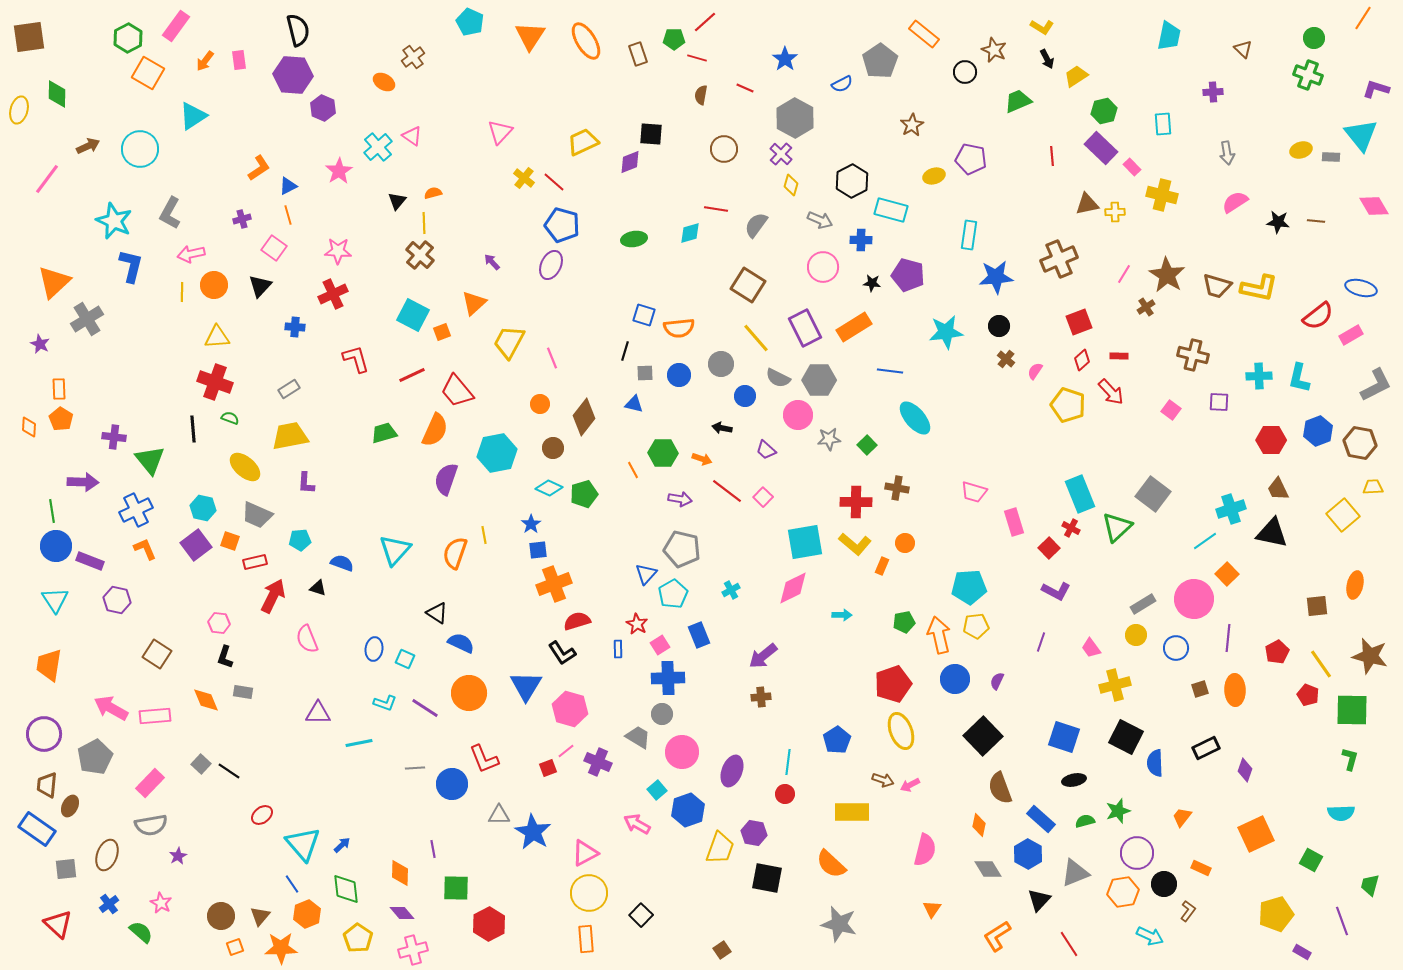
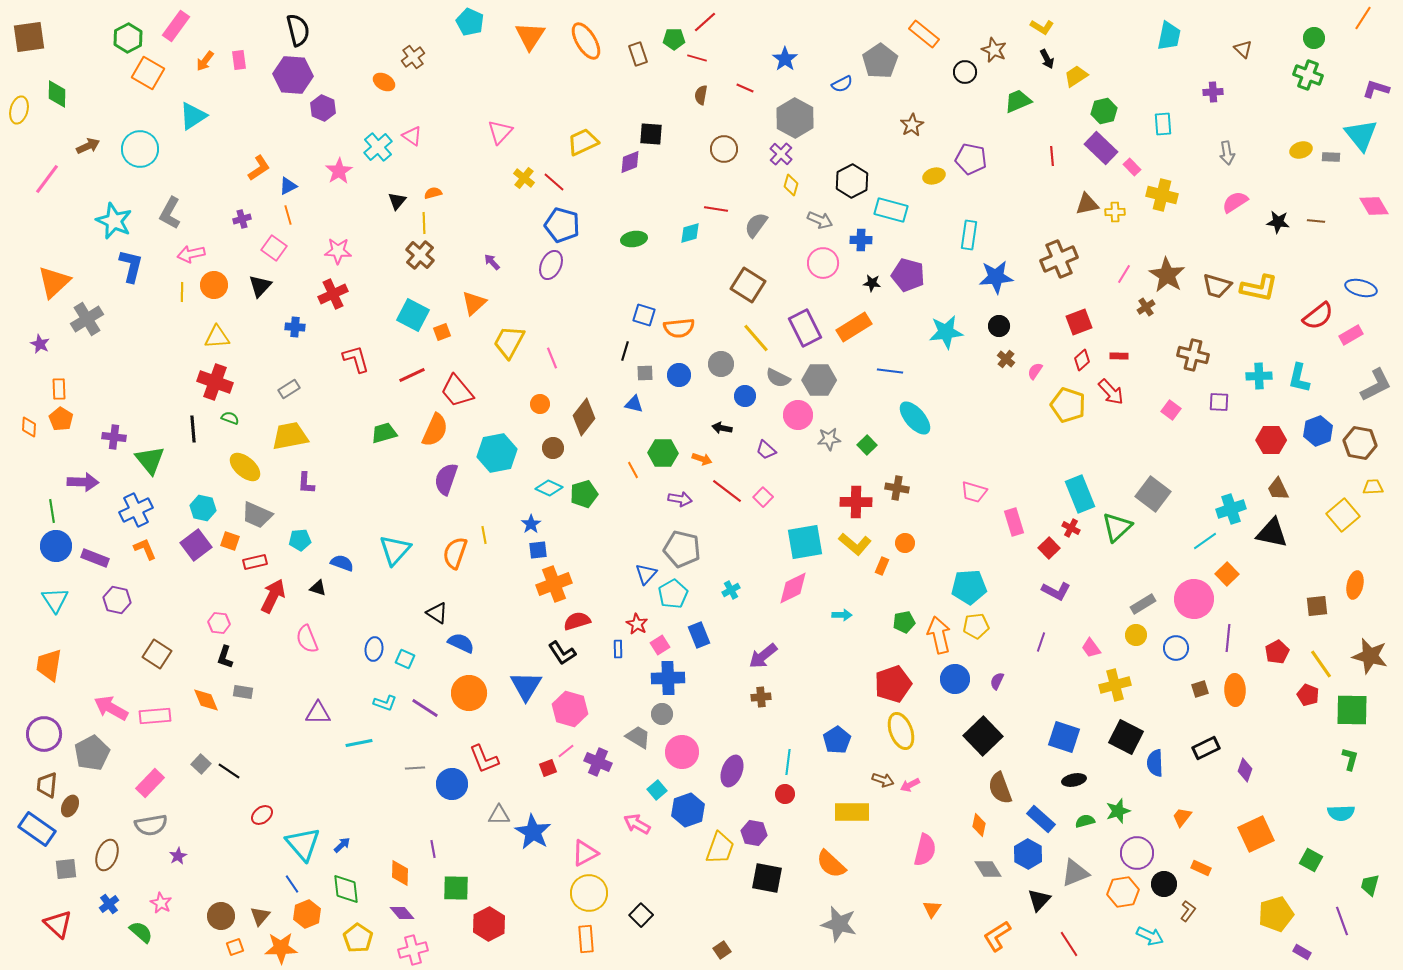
pink circle at (823, 267): moved 4 px up
purple rectangle at (90, 561): moved 5 px right, 3 px up
gray pentagon at (95, 757): moved 3 px left, 4 px up
